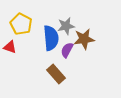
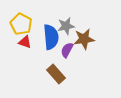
blue semicircle: moved 1 px up
red triangle: moved 15 px right, 5 px up
